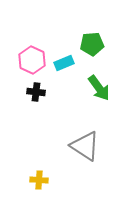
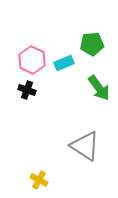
black cross: moved 9 px left, 2 px up; rotated 12 degrees clockwise
yellow cross: rotated 24 degrees clockwise
